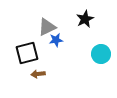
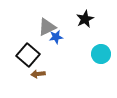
blue star: moved 3 px up
black square: moved 1 px right, 2 px down; rotated 35 degrees counterclockwise
